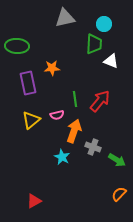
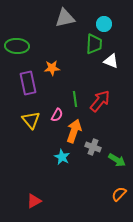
pink semicircle: rotated 48 degrees counterclockwise
yellow triangle: rotated 30 degrees counterclockwise
